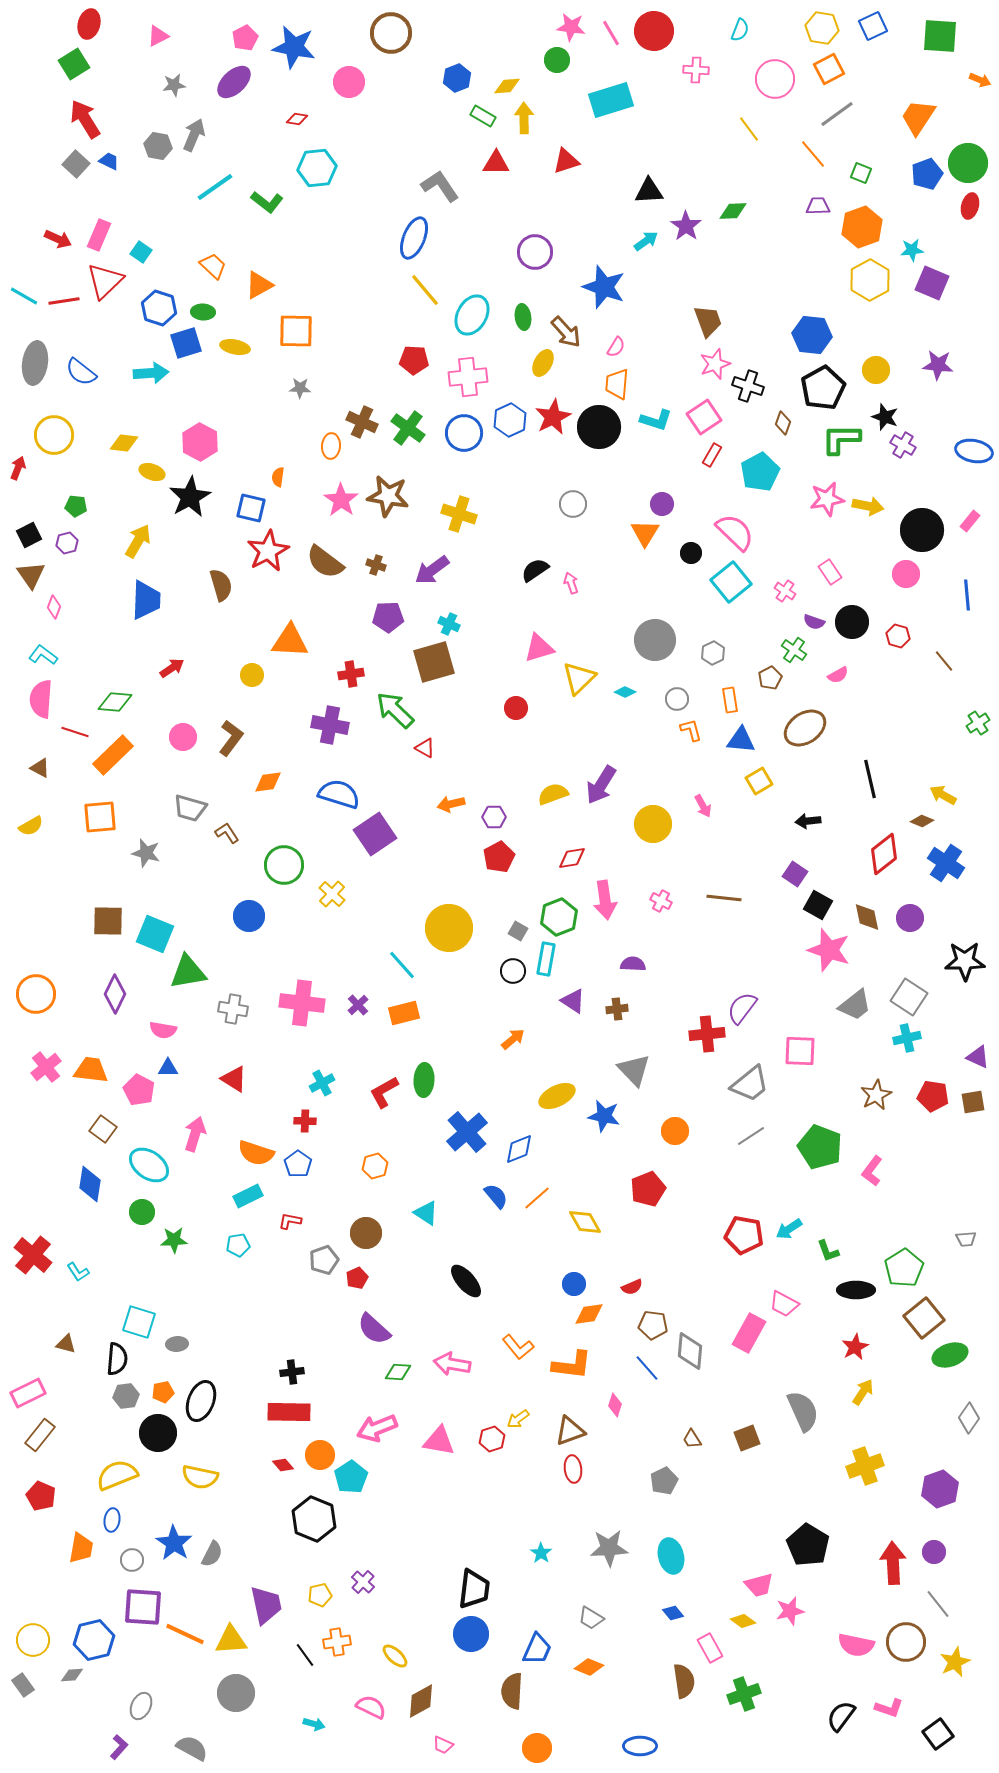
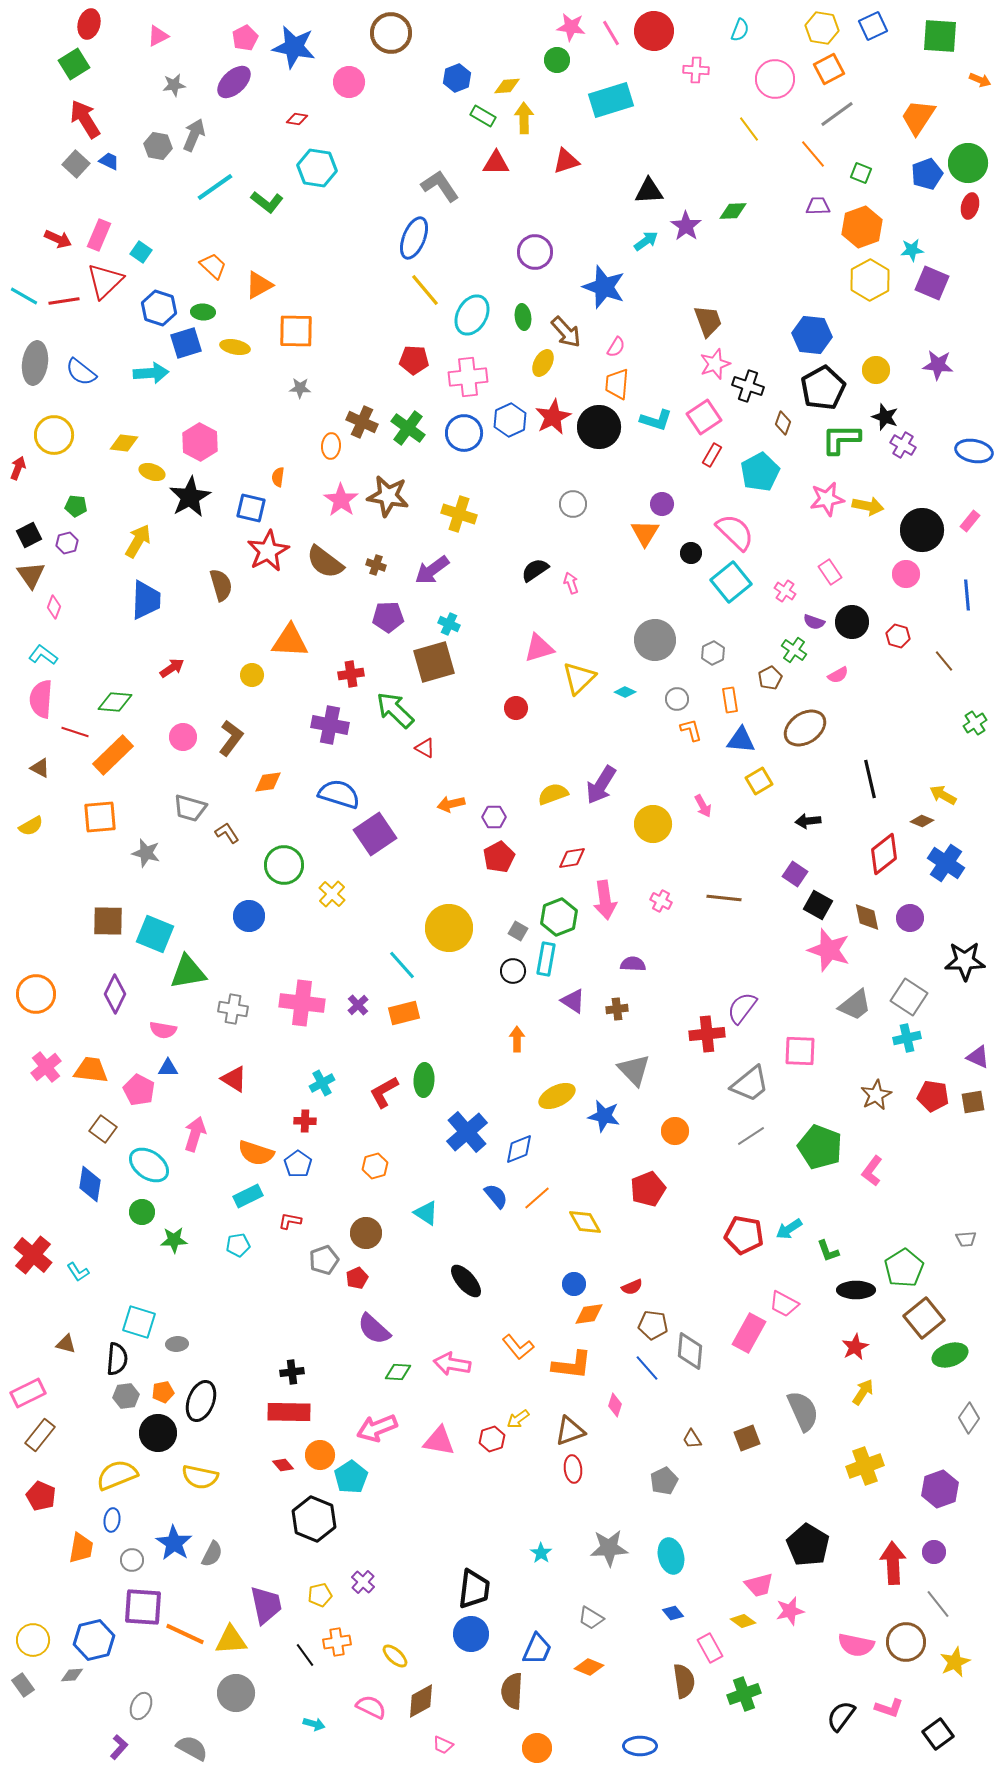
cyan hexagon at (317, 168): rotated 15 degrees clockwise
green cross at (978, 723): moved 3 px left
orange arrow at (513, 1039): moved 4 px right; rotated 50 degrees counterclockwise
